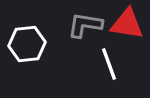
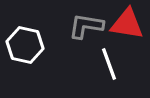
gray L-shape: moved 1 px right, 1 px down
white hexagon: moved 2 px left, 1 px down; rotated 18 degrees clockwise
